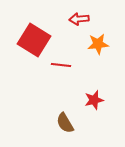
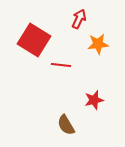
red arrow: rotated 120 degrees clockwise
brown semicircle: moved 1 px right, 2 px down
